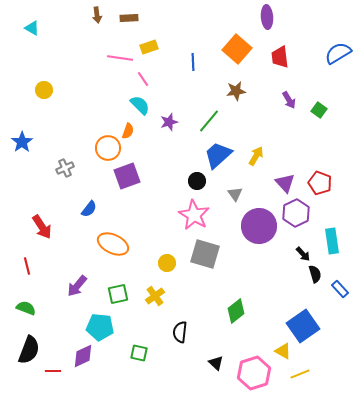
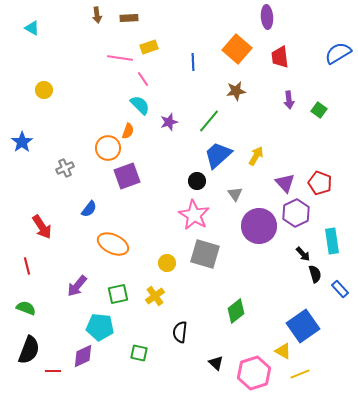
purple arrow at (289, 100): rotated 24 degrees clockwise
